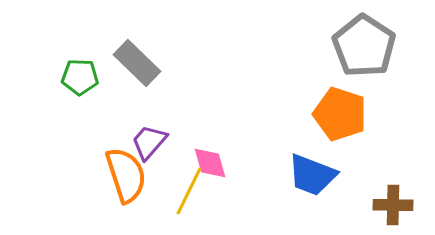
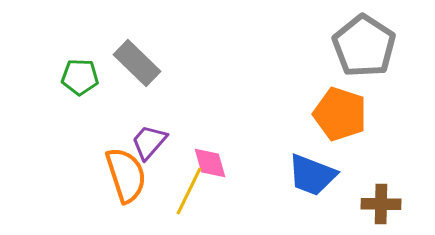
brown cross: moved 12 px left, 1 px up
